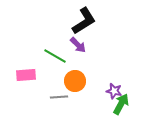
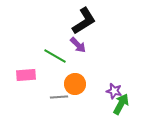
orange circle: moved 3 px down
